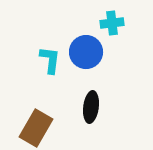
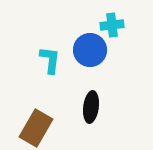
cyan cross: moved 2 px down
blue circle: moved 4 px right, 2 px up
